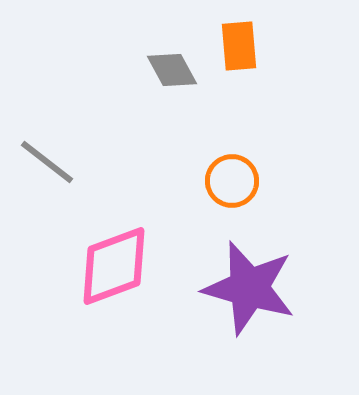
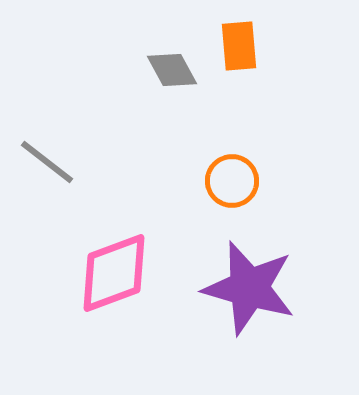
pink diamond: moved 7 px down
